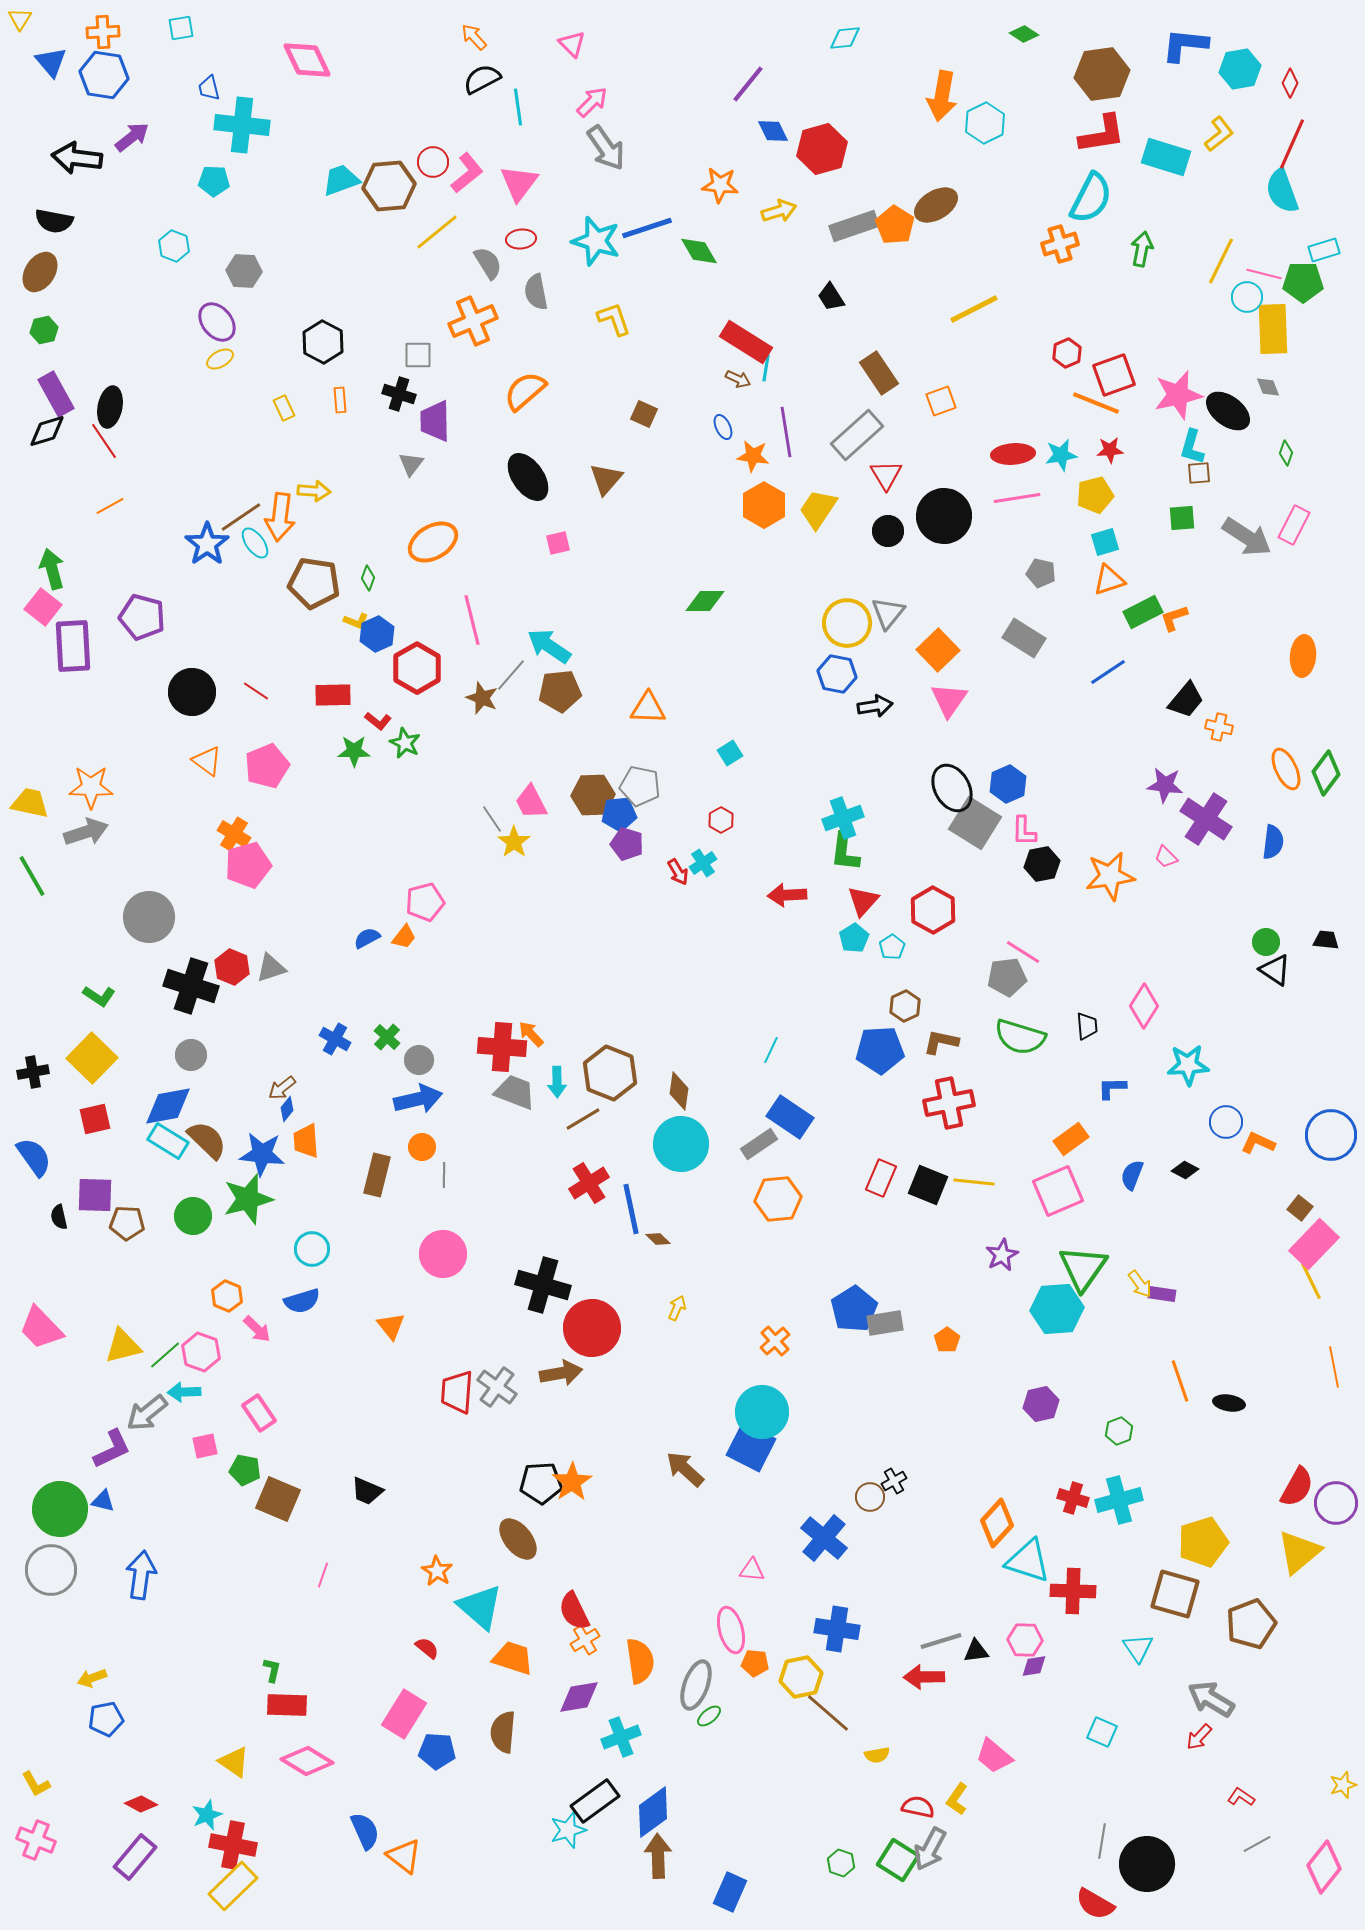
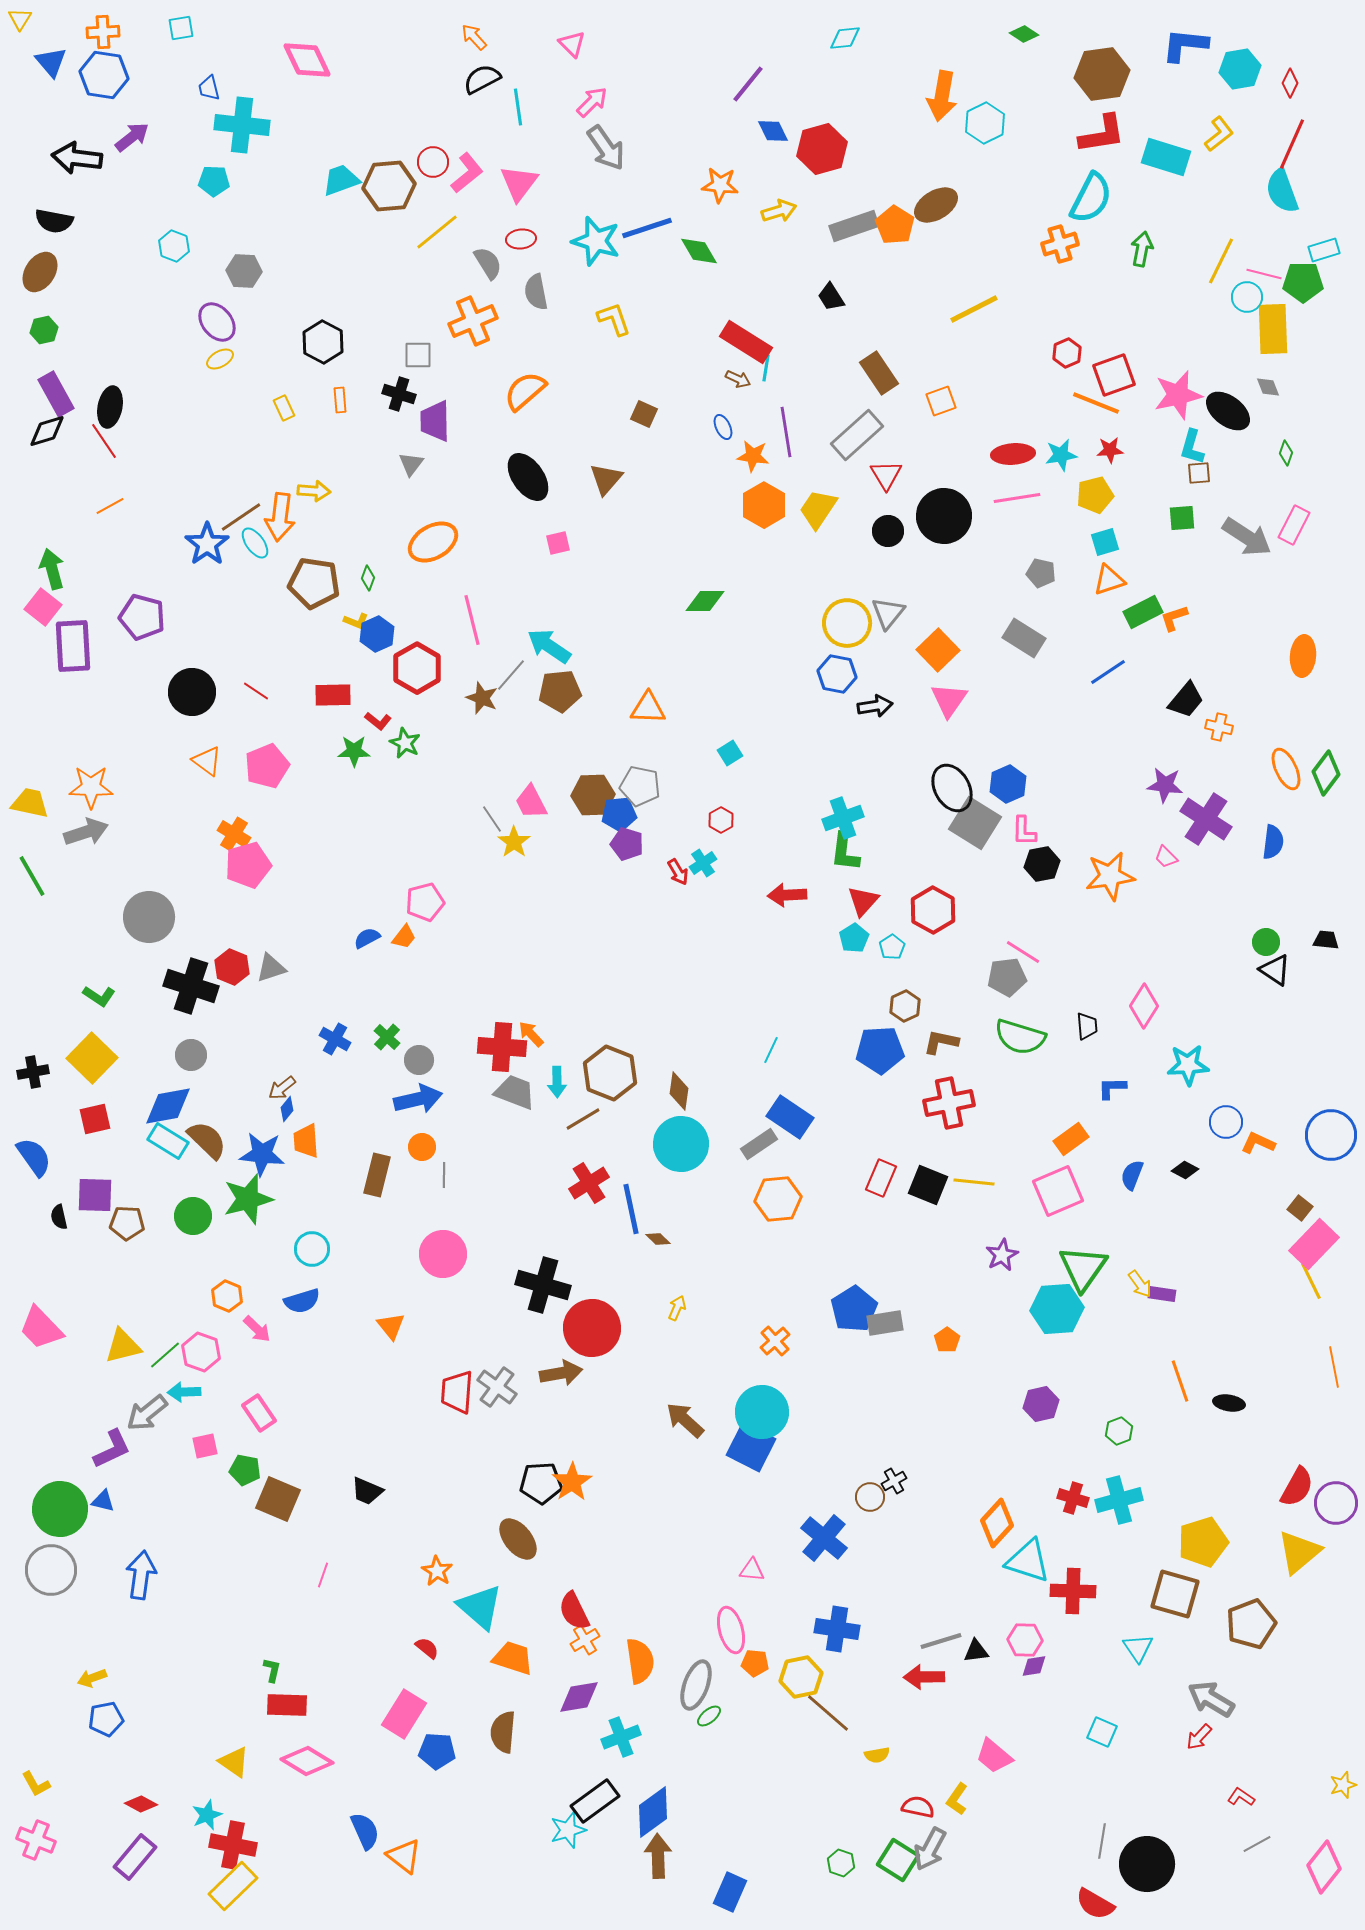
brown arrow at (685, 1469): moved 49 px up
